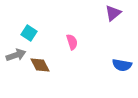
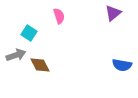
pink semicircle: moved 13 px left, 26 px up
